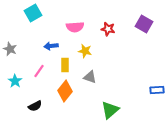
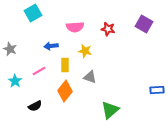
pink line: rotated 24 degrees clockwise
